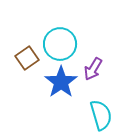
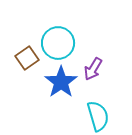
cyan circle: moved 2 px left, 1 px up
cyan semicircle: moved 3 px left, 1 px down
